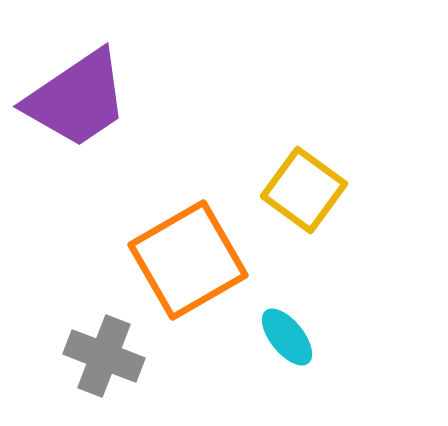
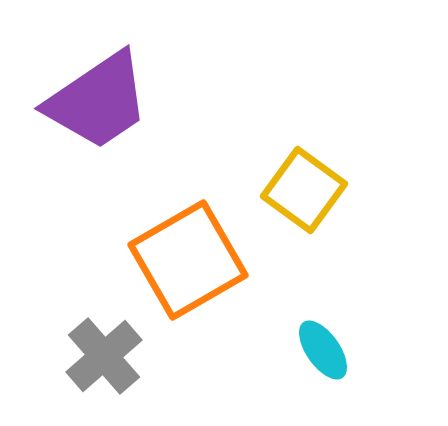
purple trapezoid: moved 21 px right, 2 px down
cyan ellipse: moved 36 px right, 13 px down; rotated 4 degrees clockwise
gray cross: rotated 28 degrees clockwise
